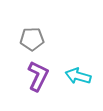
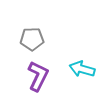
cyan arrow: moved 4 px right, 7 px up
